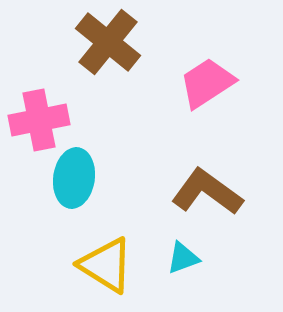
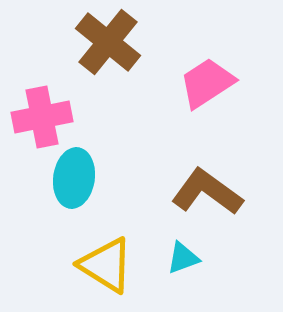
pink cross: moved 3 px right, 3 px up
